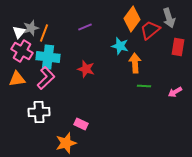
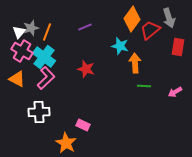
orange line: moved 3 px right, 1 px up
cyan cross: moved 4 px left; rotated 30 degrees clockwise
orange triangle: rotated 36 degrees clockwise
pink rectangle: moved 2 px right, 1 px down
orange star: rotated 25 degrees counterclockwise
